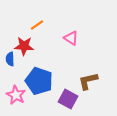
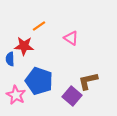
orange line: moved 2 px right, 1 px down
purple square: moved 4 px right, 3 px up; rotated 12 degrees clockwise
